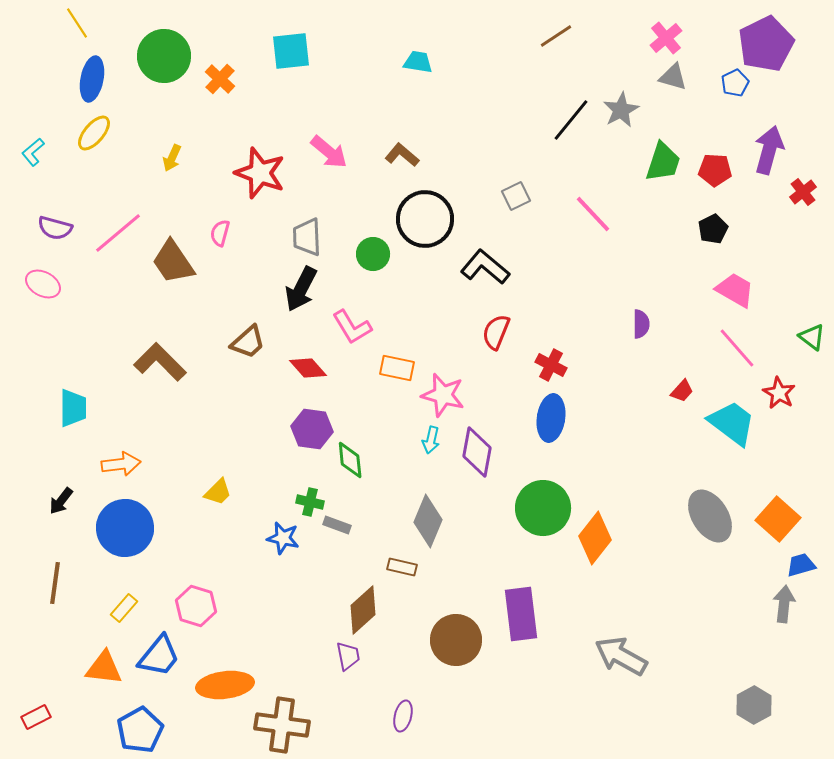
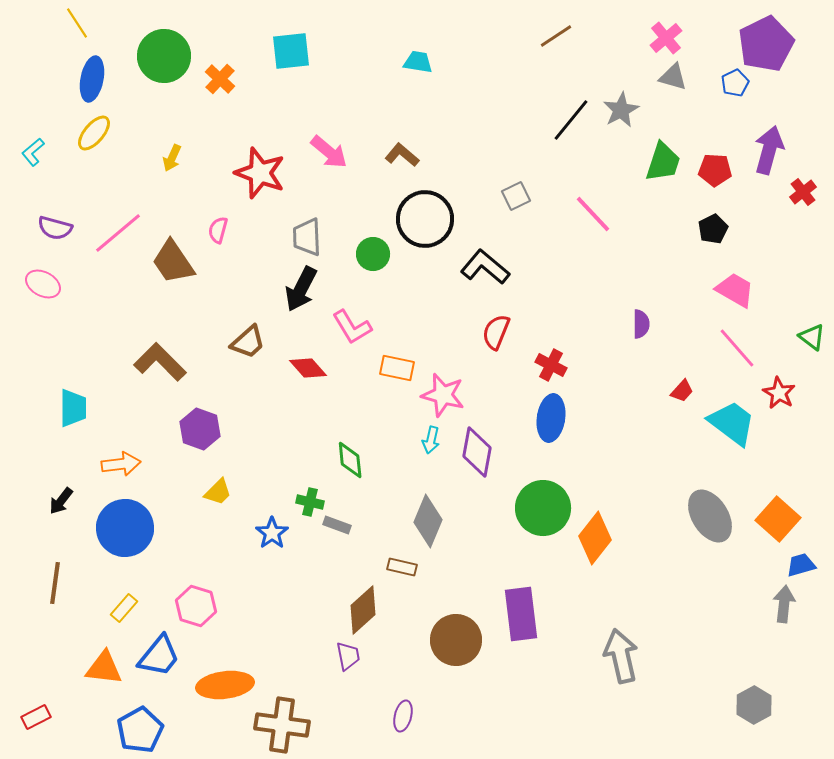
pink semicircle at (220, 233): moved 2 px left, 3 px up
purple hexagon at (312, 429): moved 112 px left; rotated 12 degrees clockwise
blue star at (283, 538): moved 11 px left, 5 px up; rotated 24 degrees clockwise
gray arrow at (621, 656): rotated 48 degrees clockwise
